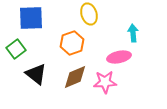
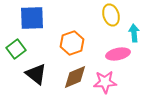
yellow ellipse: moved 22 px right, 1 px down
blue square: moved 1 px right
cyan arrow: moved 1 px right
pink ellipse: moved 1 px left, 3 px up
